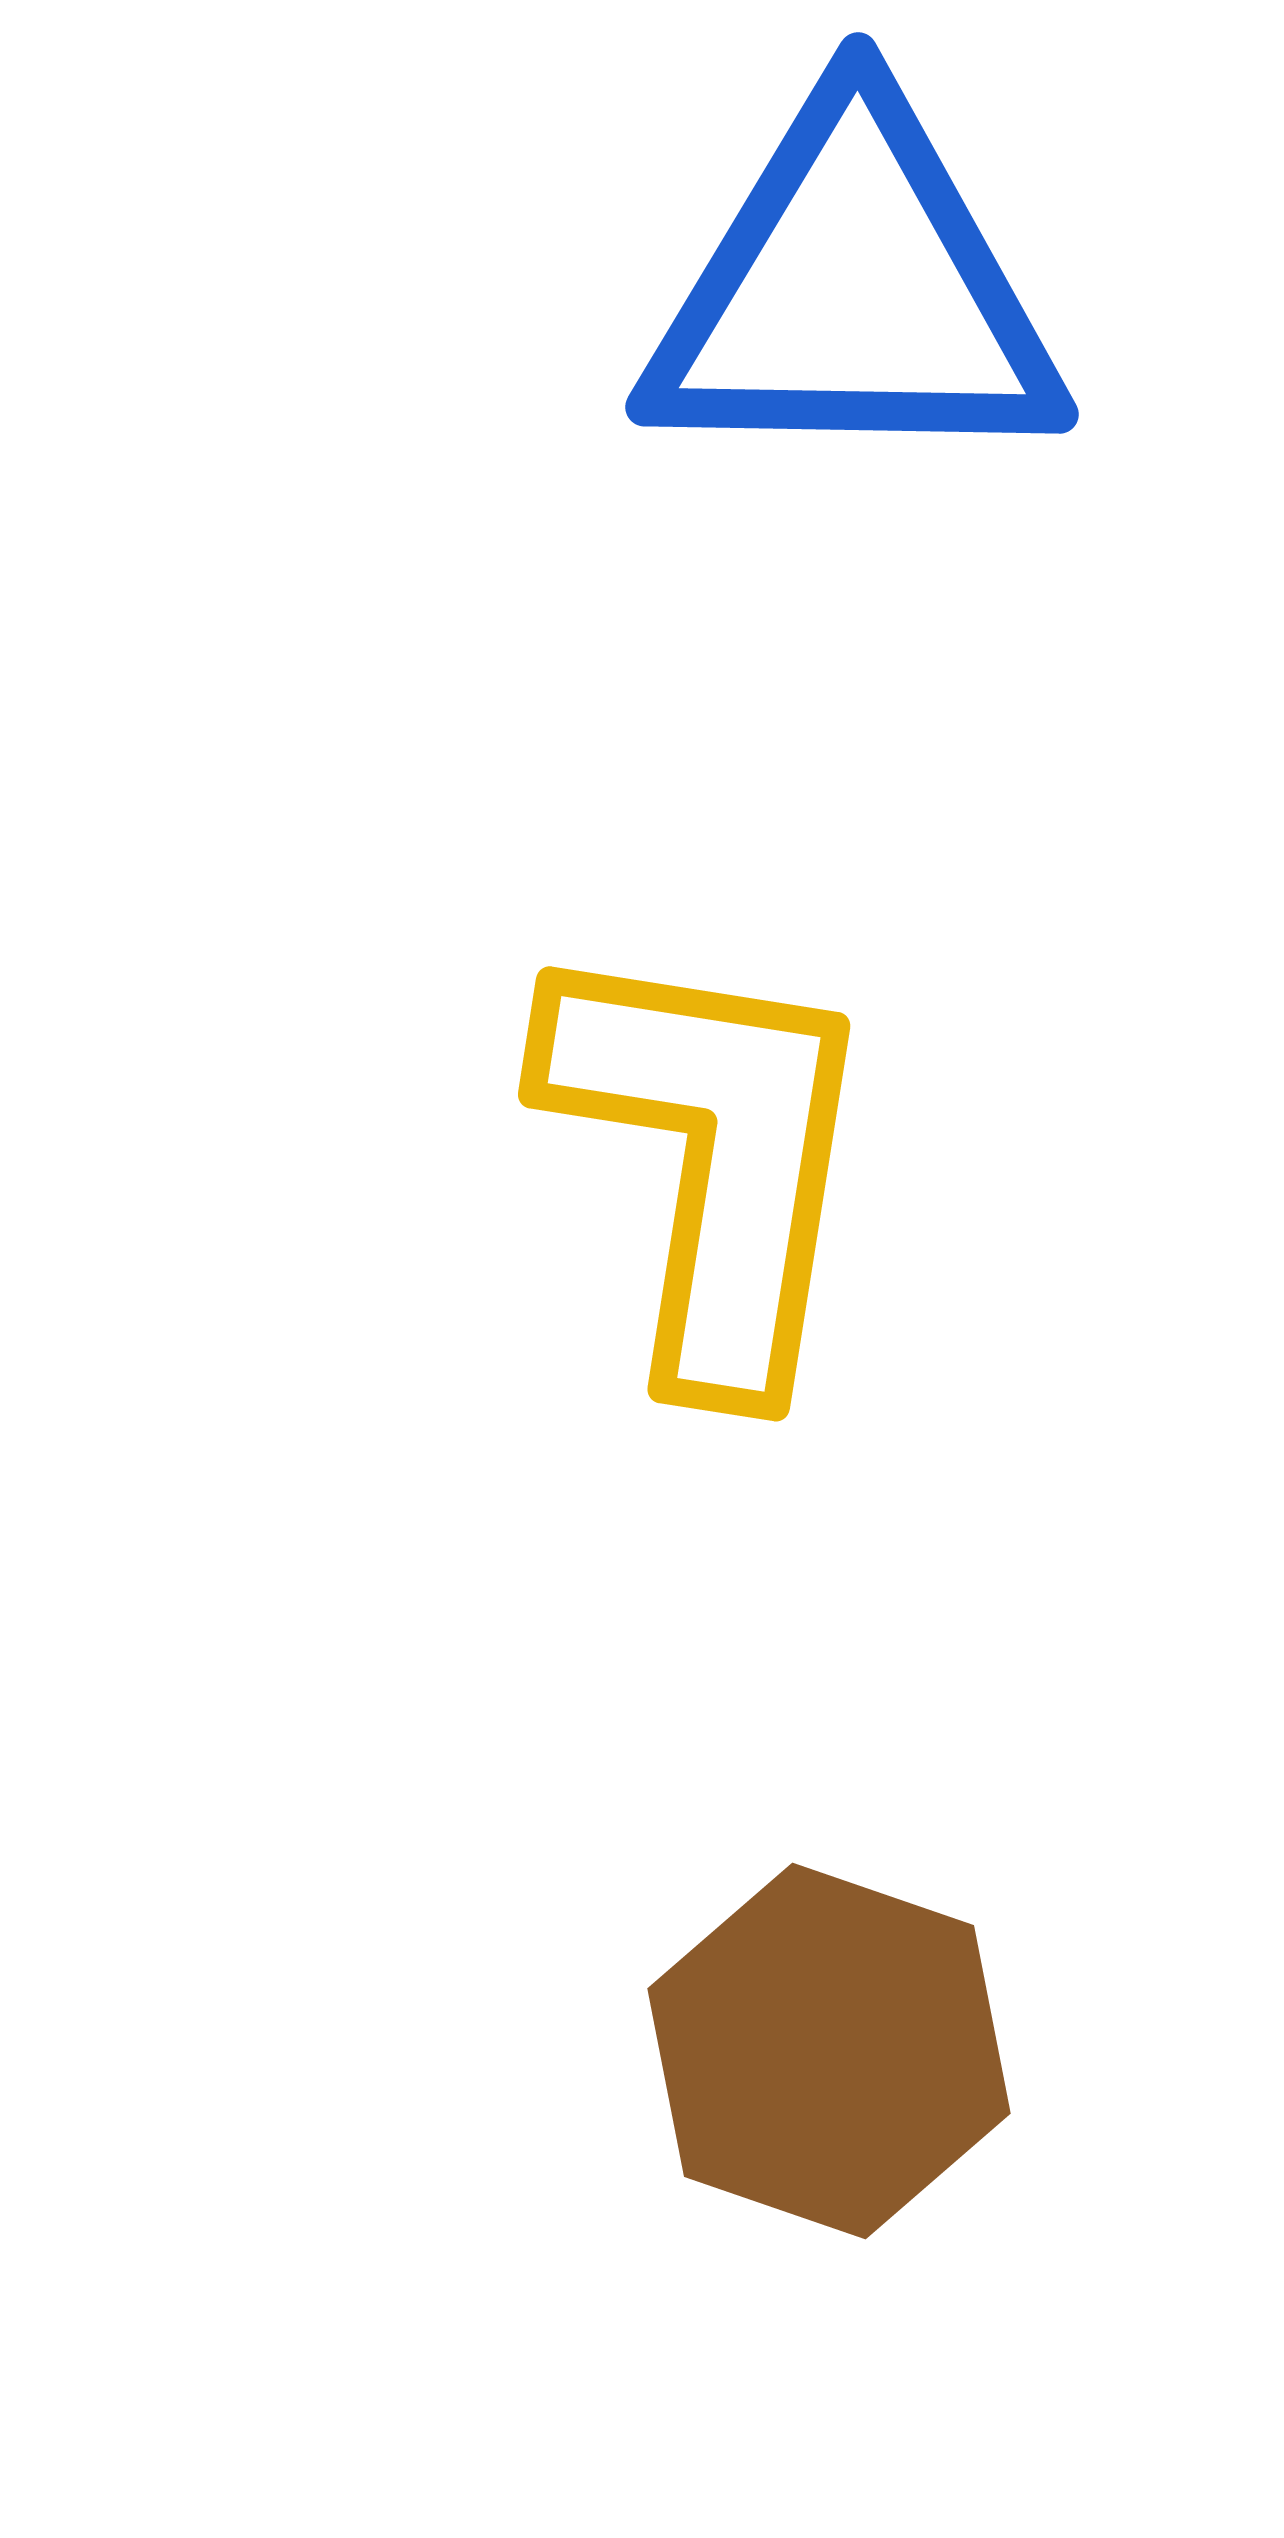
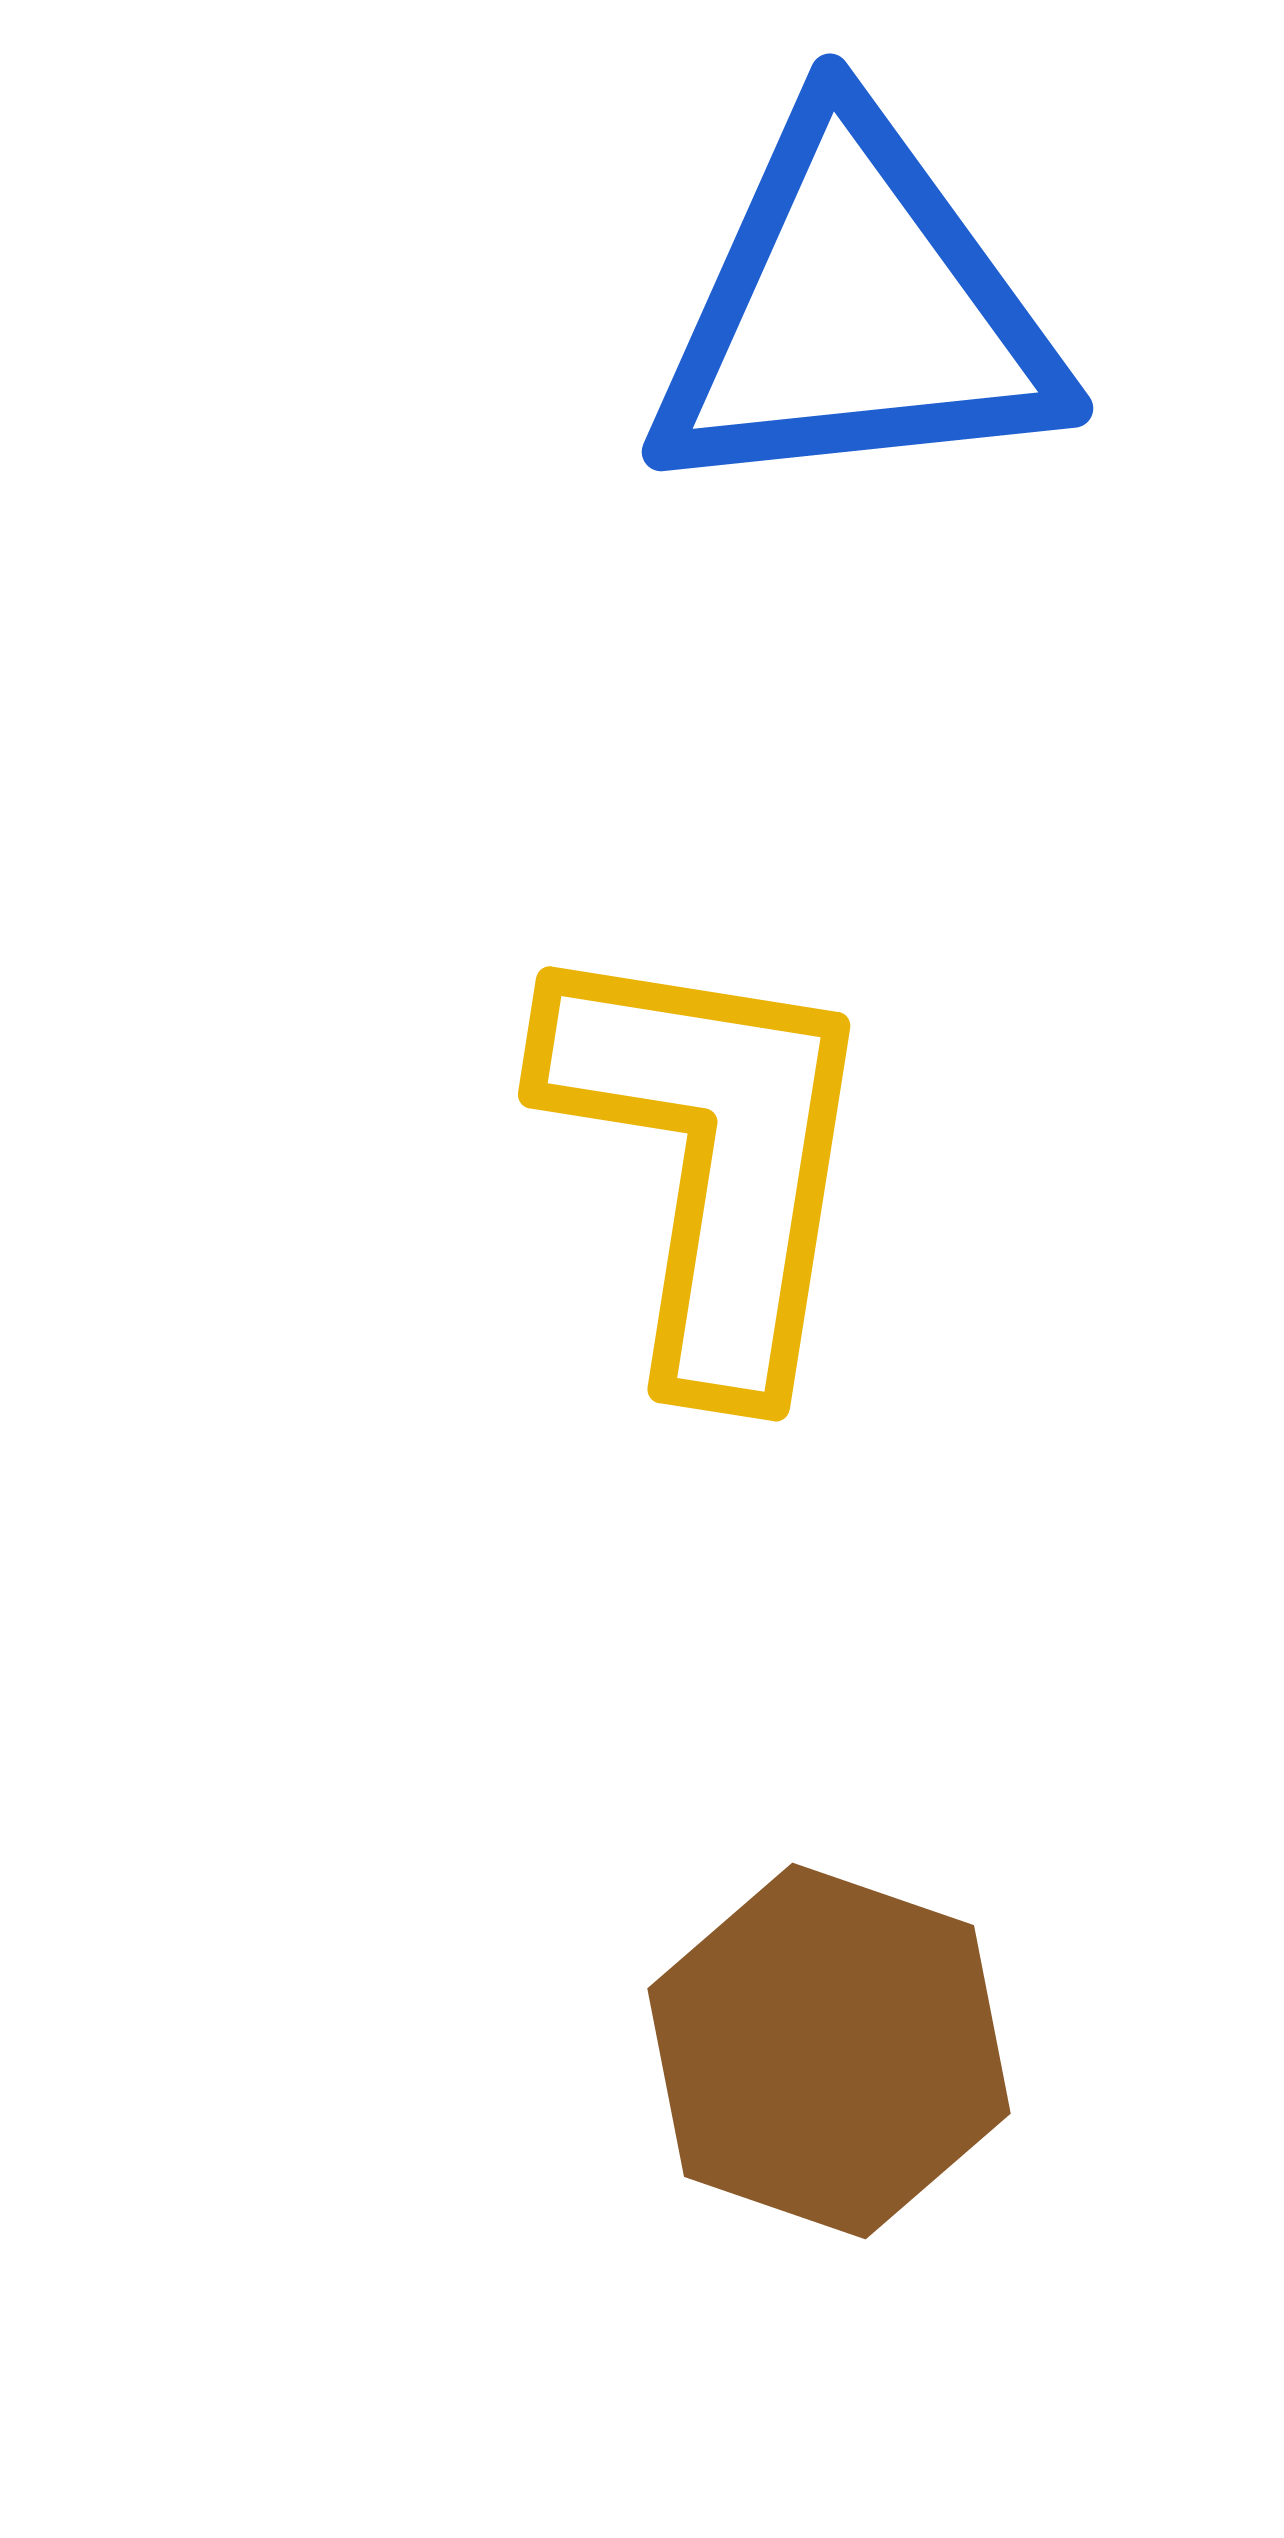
blue triangle: moved 1 px right, 20 px down; rotated 7 degrees counterclockwise
